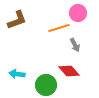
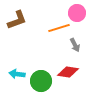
pink circle: moved 1 px left
red diamond: moved 1 px left, 1 px down; rotated 40 degrees counterclockwise
green circle: moved 5 px left, 4 px up
